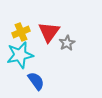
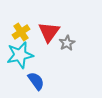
yellow cross: rotated 12 degrees counterclockwise
